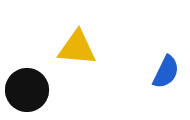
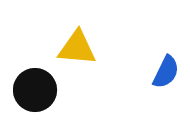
black circle: moved 8 px right
